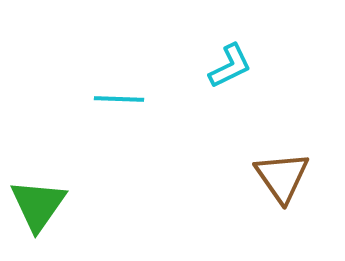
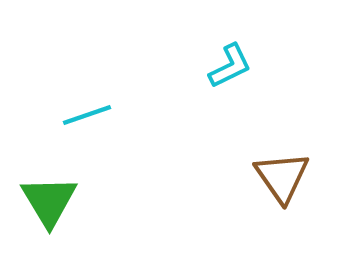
cyan line: moved 32 px left, 16 px down; rotated 21 degrees counterclockwise
green triangle: moved 11 px right, 4 px up; rotated 6 degrees counterclockwise
